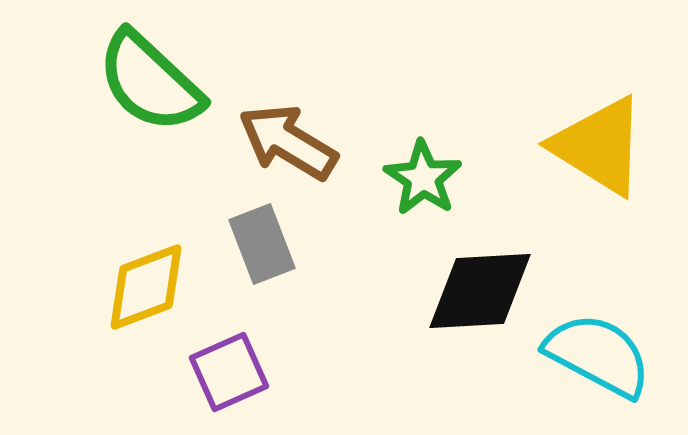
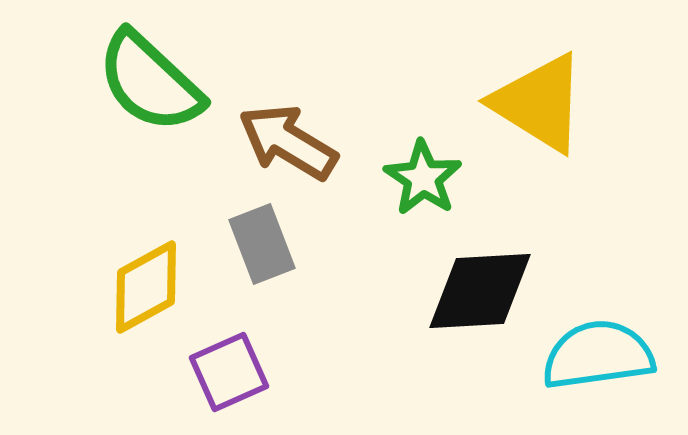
yellow triangle: moved 60 px left, 43 px up
yellow diamond: rotated 8 degrees counterclockwise
cyan semicircle: rotated 36 degrees counterclockwise
